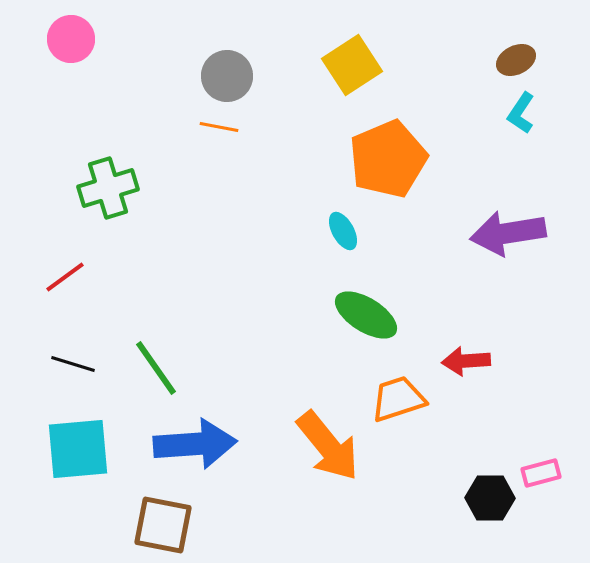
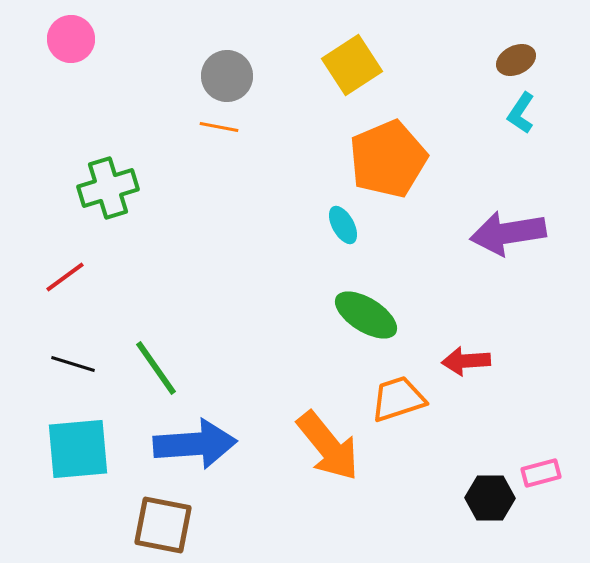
cyan ellipse: moved 6 px up
